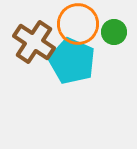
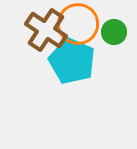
brown cross: moved 12 px right, 12 px up
